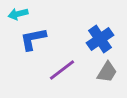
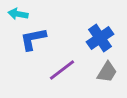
cyan arrow: rotated 24 degrees clockwise
blue cross: moved 1 px up
